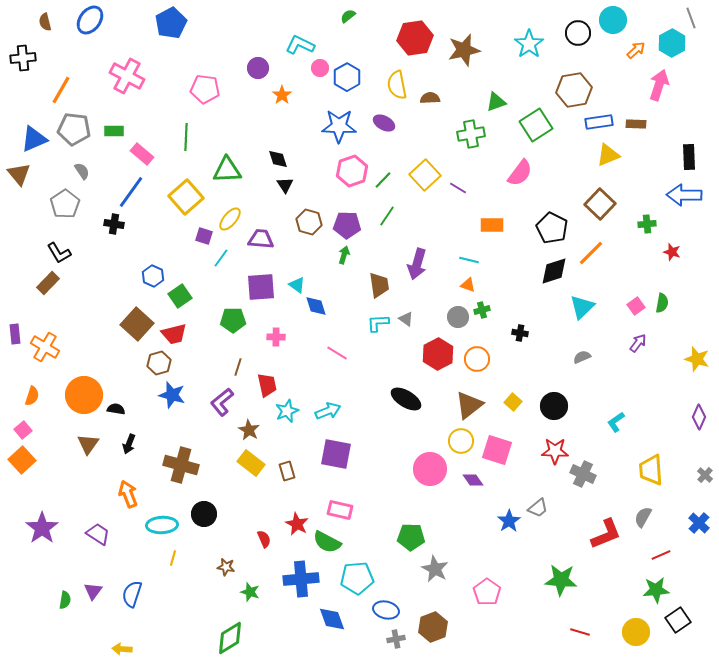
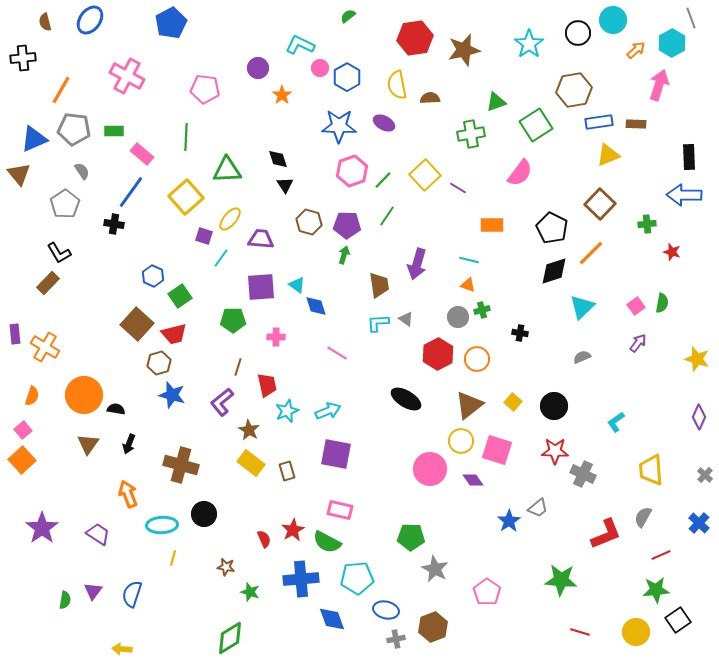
red star at (297, 524): moved 4 px left, 6 px down; rotated 15 degrees clockwise
